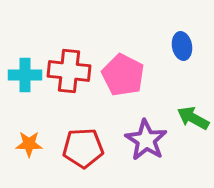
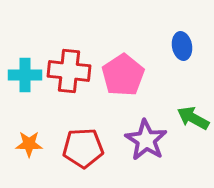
pink pentagon: rotated 12 degrees clockwise
